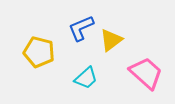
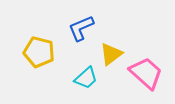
yellow triangle: moved 14 px down
